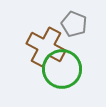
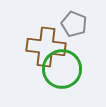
brown cross: rotated 21 degrees counterclockwise
